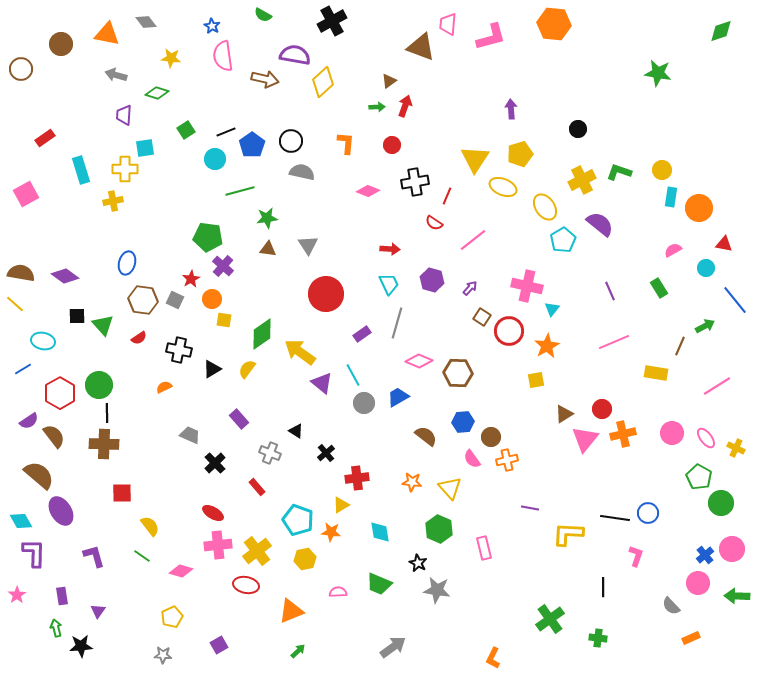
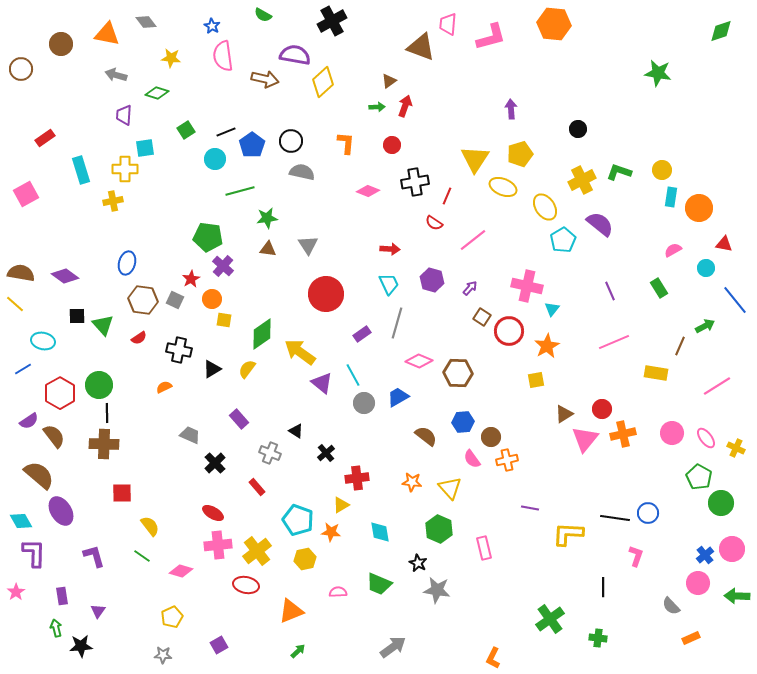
pink star at (17, 595): moved 1 px left, 3 px up
